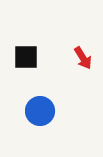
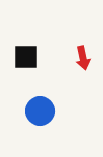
red arrow: rotated 20 degrees clockwise
